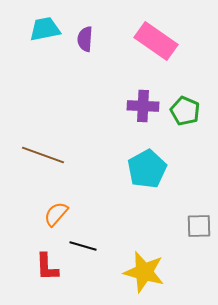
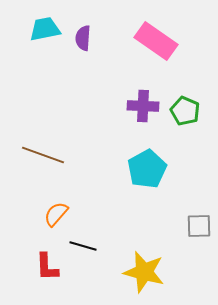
purple semicircle: moved 2 px left, 1 px up
